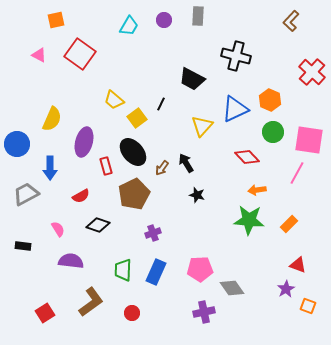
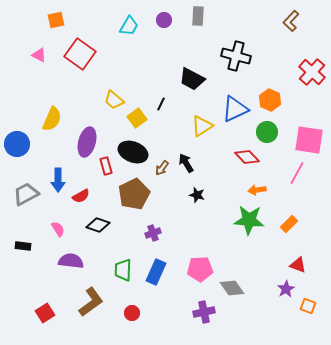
yellow triangle at (202, 126): rotated 15 degrees clockwise
green circle at (273, 132): moved 6 px left
purple ellipse at (84, 142): moved 3 px right
black ellipse at (133, 152): rotated 28 degrees counterclockwise
blue arrow at (50, 168): moved 8 px right, 12 px down
